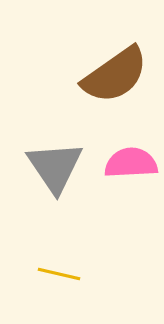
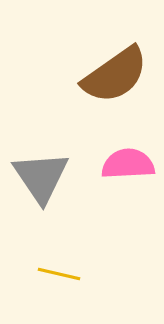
pink semicircle: moved 3 px left, 1 px down
gray triangle: moved 14 px left, 10 px down
